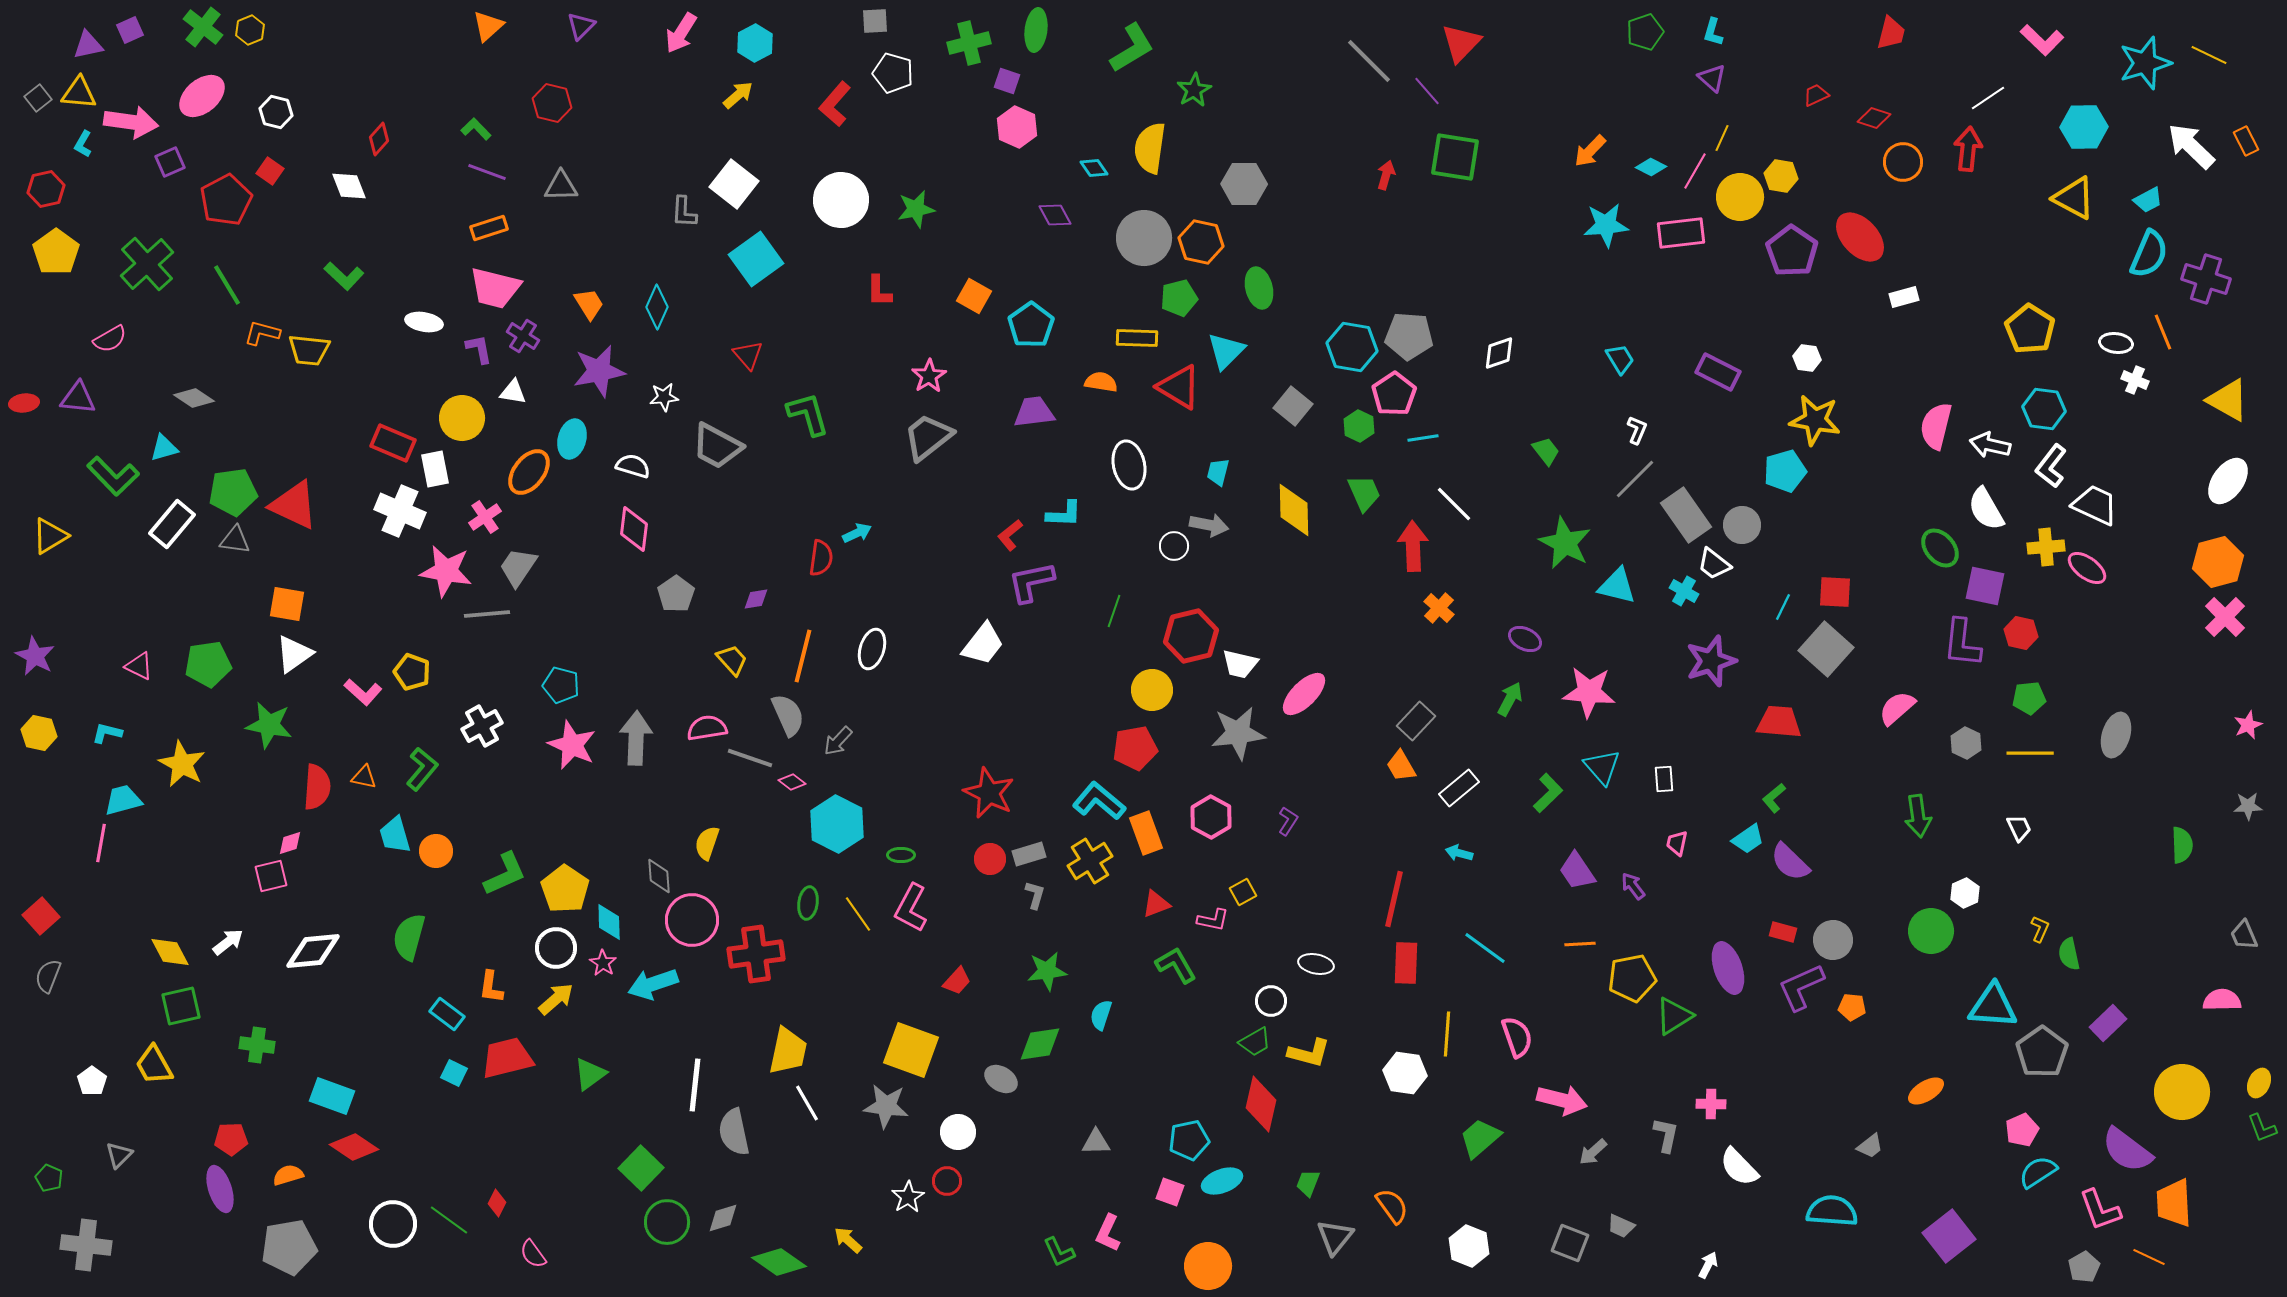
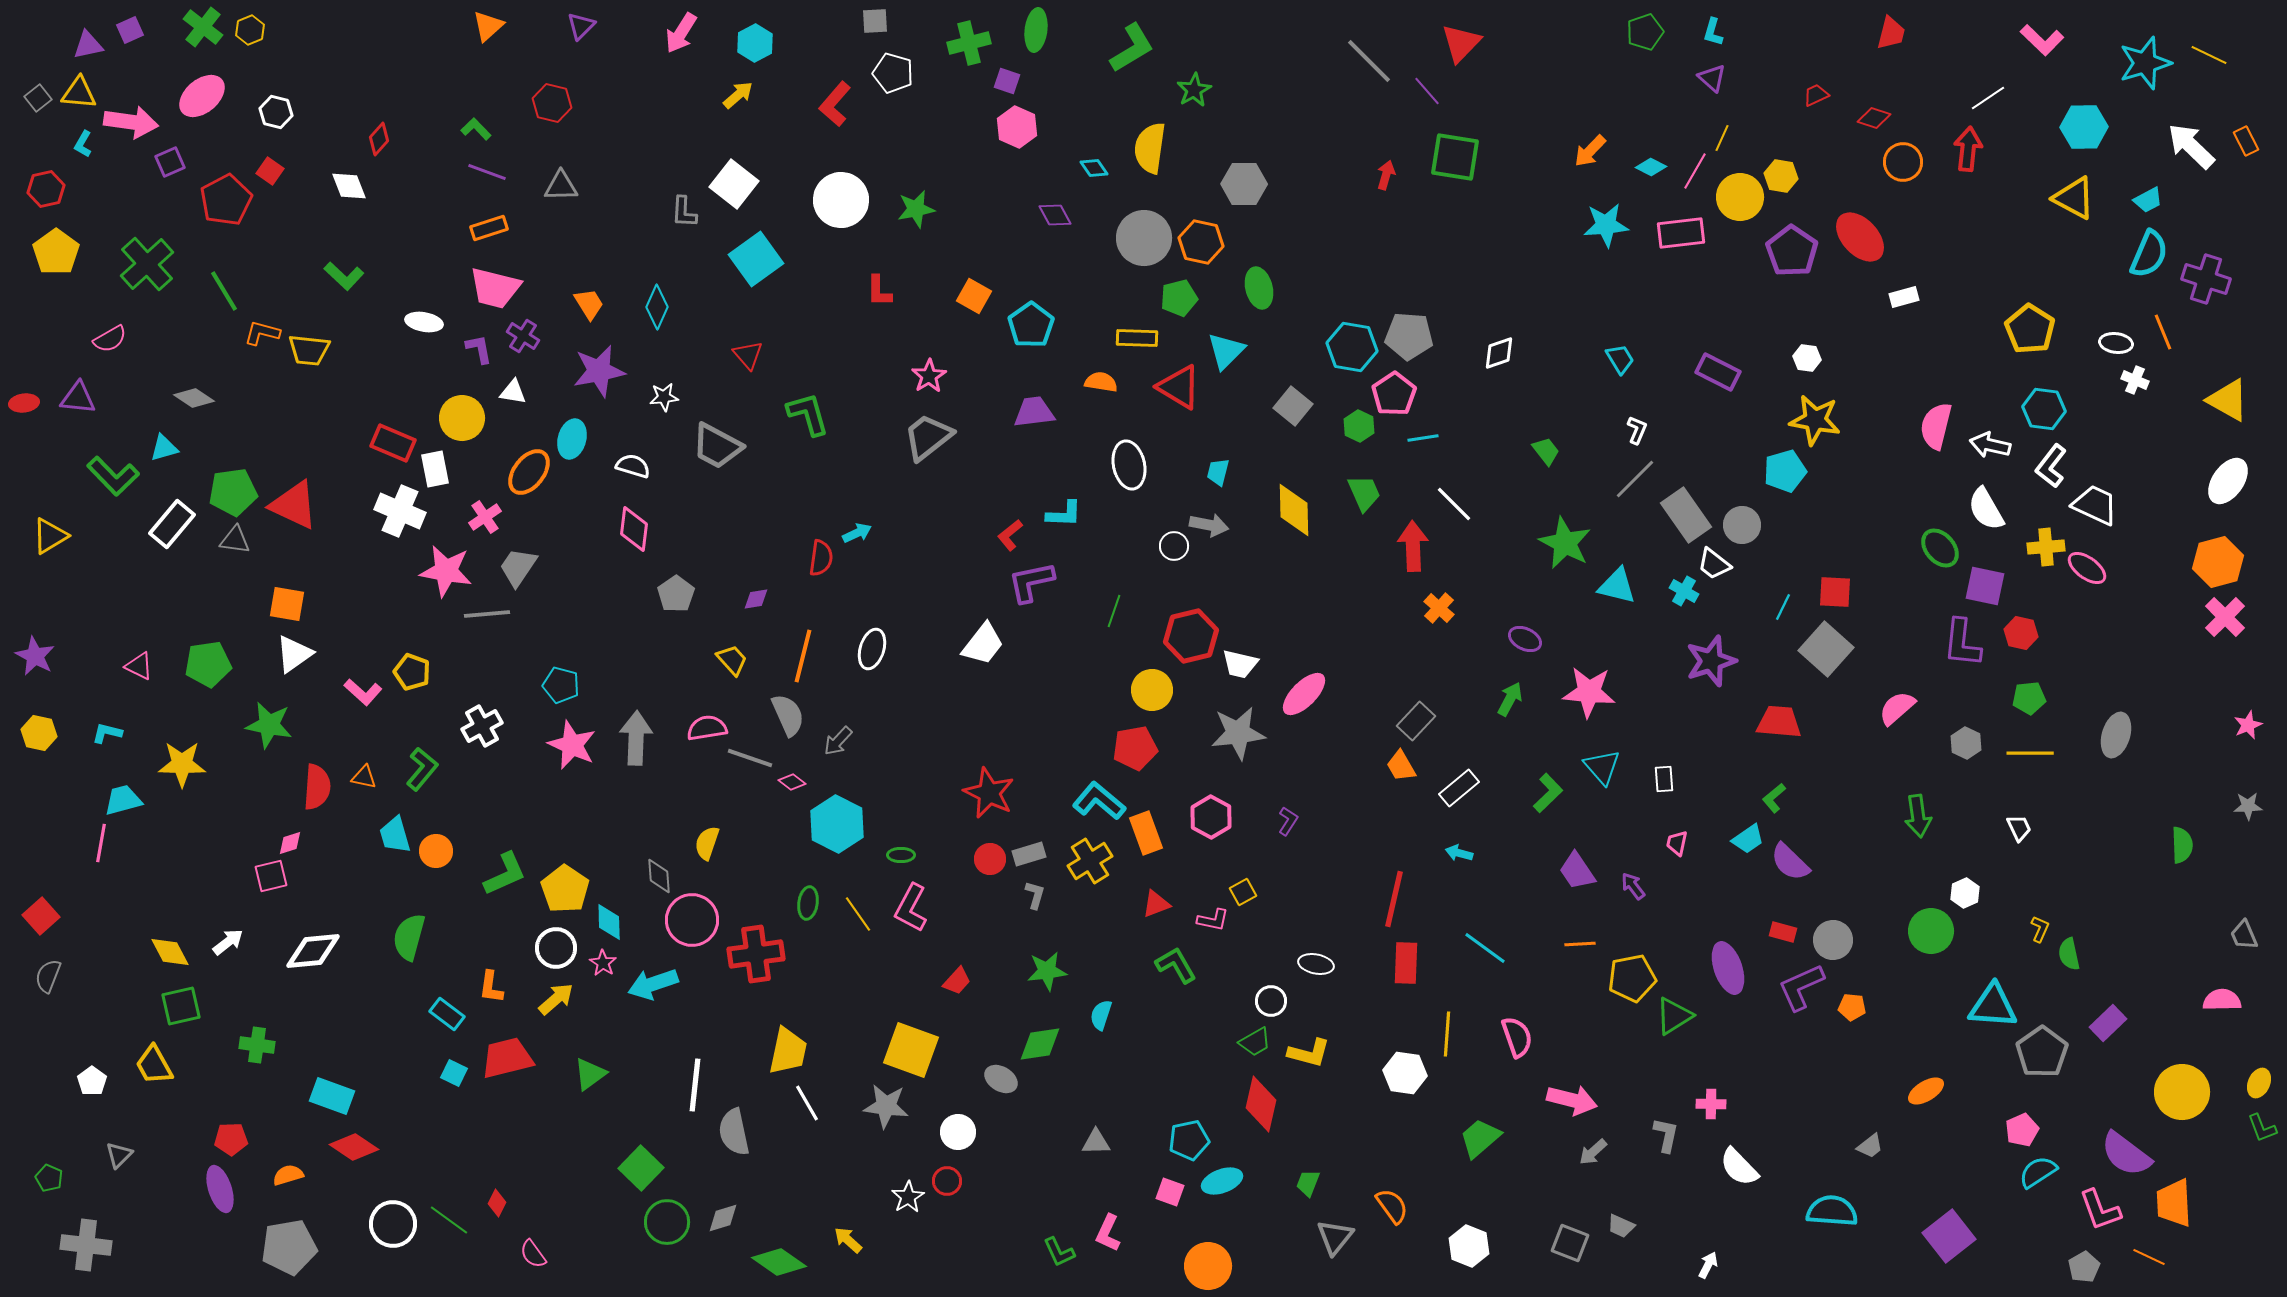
green line at (227, 285): moved 3 px left, 6 px down
yellow star at (182, 764): rotated 27 degrees counterclockwise
pink arrow at (1562, 1100): moved 10 px right
purple semicircle at (2127, 1150): moved 1 px left, 4 px down
